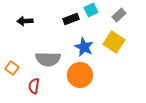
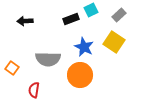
red semicircle: moved 4 px down
